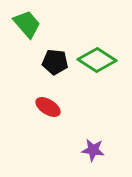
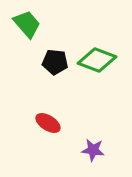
green diamond: rotated 12 degrees counterclockwise
red ellipse: moved 16 px down
